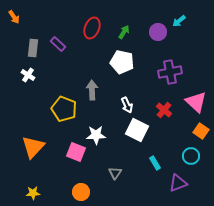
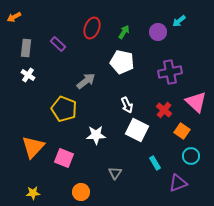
orange arrow: rotated 96 degrees clockwise
gray rectangle: moved 7 px left
gray arrow: moved 6 px left, 9 px up; rotated 54 degrees clockwise
orange square: moved 19 px left
pink square: moved 12 px left, 6 px down
